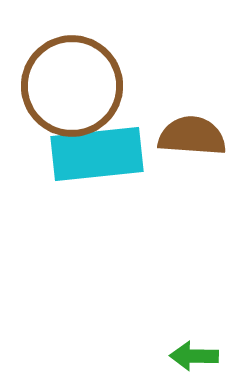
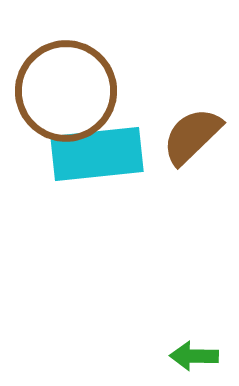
brown circle: moved 6 px left, 5 px down
brown semicircle: rotated 48 degrees counterclockwise
